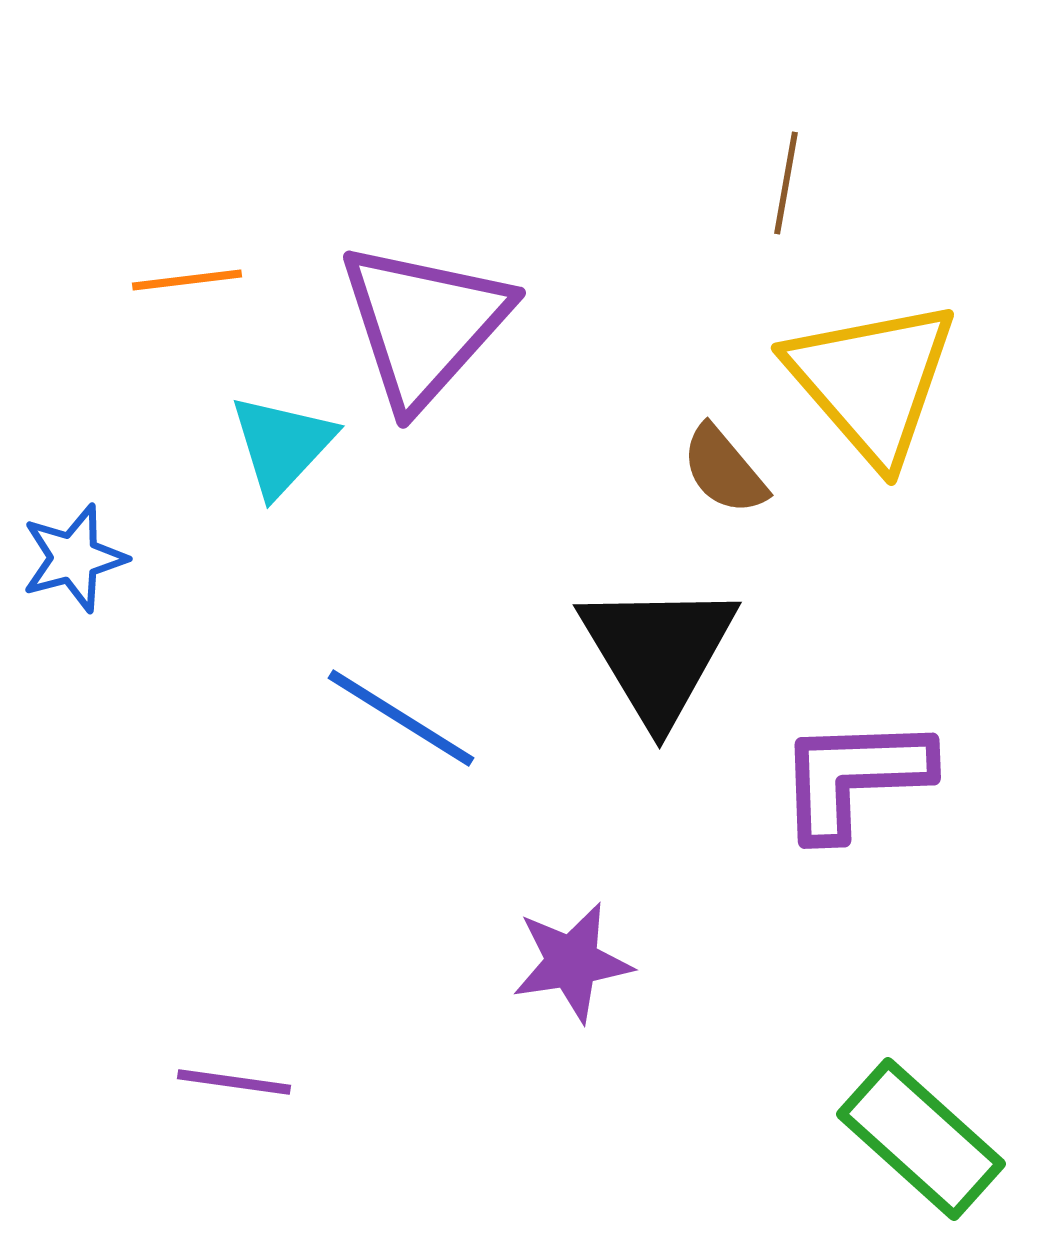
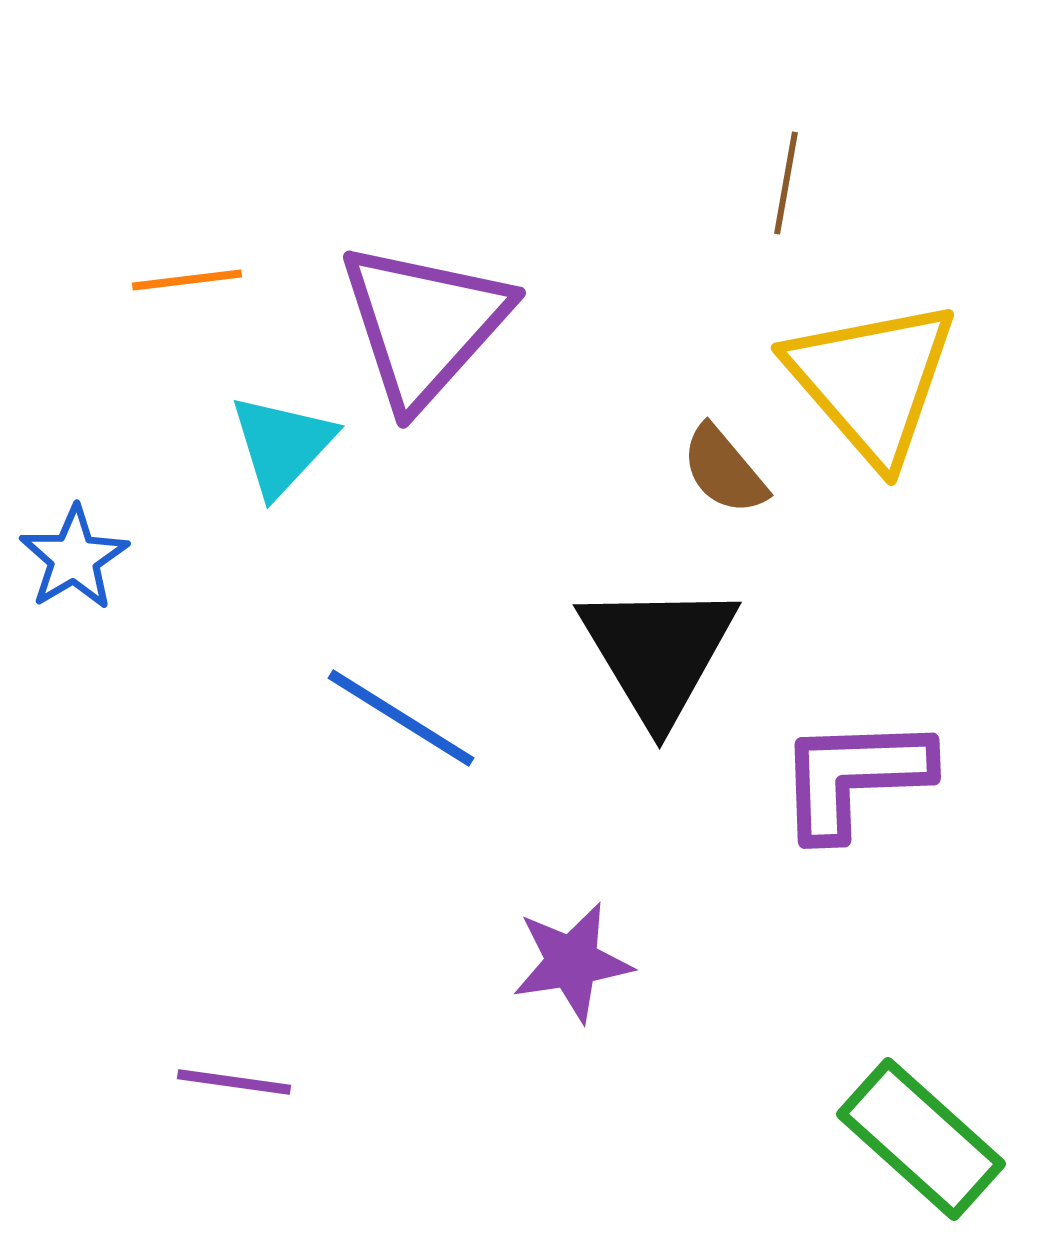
blue star: rotated 16 degrees counterclockwise
